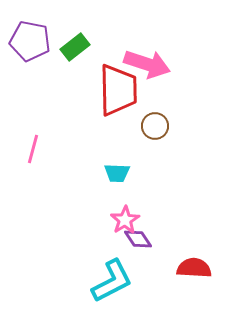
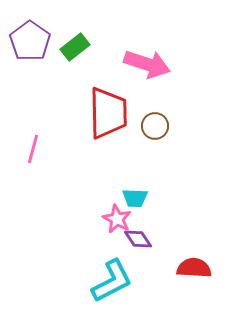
purple pentagon: rotated 24 degrees clockwise
red trapezoid: moved 10 px left, 23 px down
cyan trapezoid: moved 18 px right, 25 px down
pink star: moved 8 px left, 1 px up; rotated 12 degrees counterclockwise
